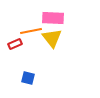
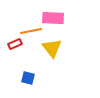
yellow triangle: moved 10 px down
